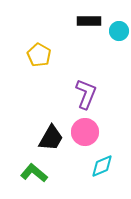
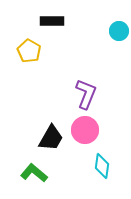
black rectangle: moved 37 px left
yellow pentagon: moved 10 px left, 4 px up
pink circle: moved 2 px up
cyan diamond: rotated 60 degrees counterclockwise
